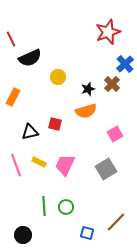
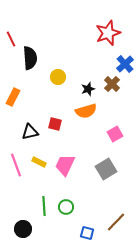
red star: moved 1 px down
black semicircle: rotated 70 degrees counterclockwise
black circle: moved 6 px up
